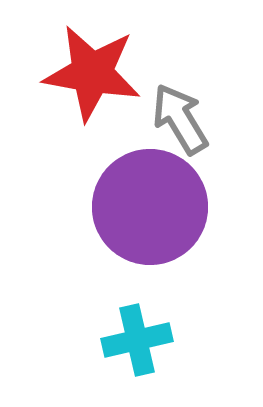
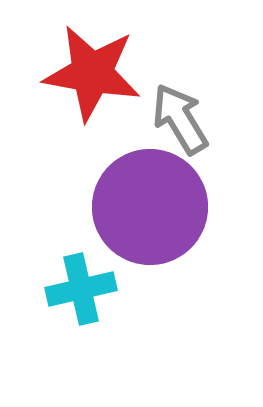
cyan cross: moved 56 px left, 51 px up
